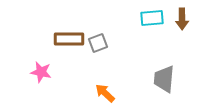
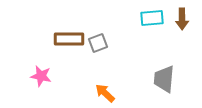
pink star: moved 4 px down
